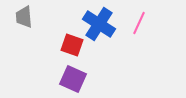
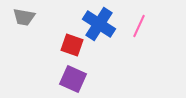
gray trapezoid: rotated 75 degrees counterclockwise
pink line: moved 3 px down
